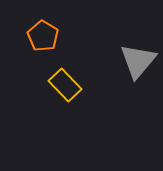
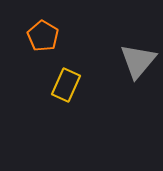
yellow rectangle: moved 1 px right; rotated 68 degrees clockwise
